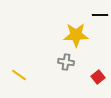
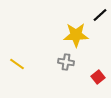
black line: rotated 42 degrees counterclockwise
yellow line: moved 2 px left, 11 px up
